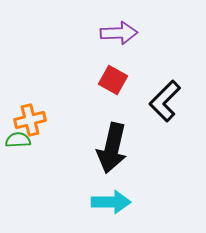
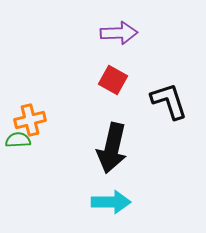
black L-shape: moved 4 px right; rotated 117 degrees clockwise
